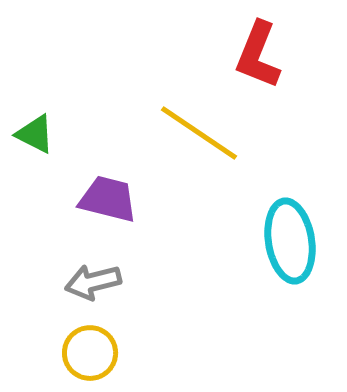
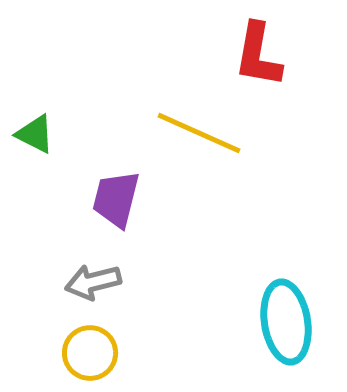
red L-shape: rotated 12 degrees counterclockwise
yellow line: rotated 10 degrees counterclockwise
purple trapezoid: moved 8 px right; rotated 90 degrees counterclockwise
cyan ellipse: moved 4 px left, 81 px down
